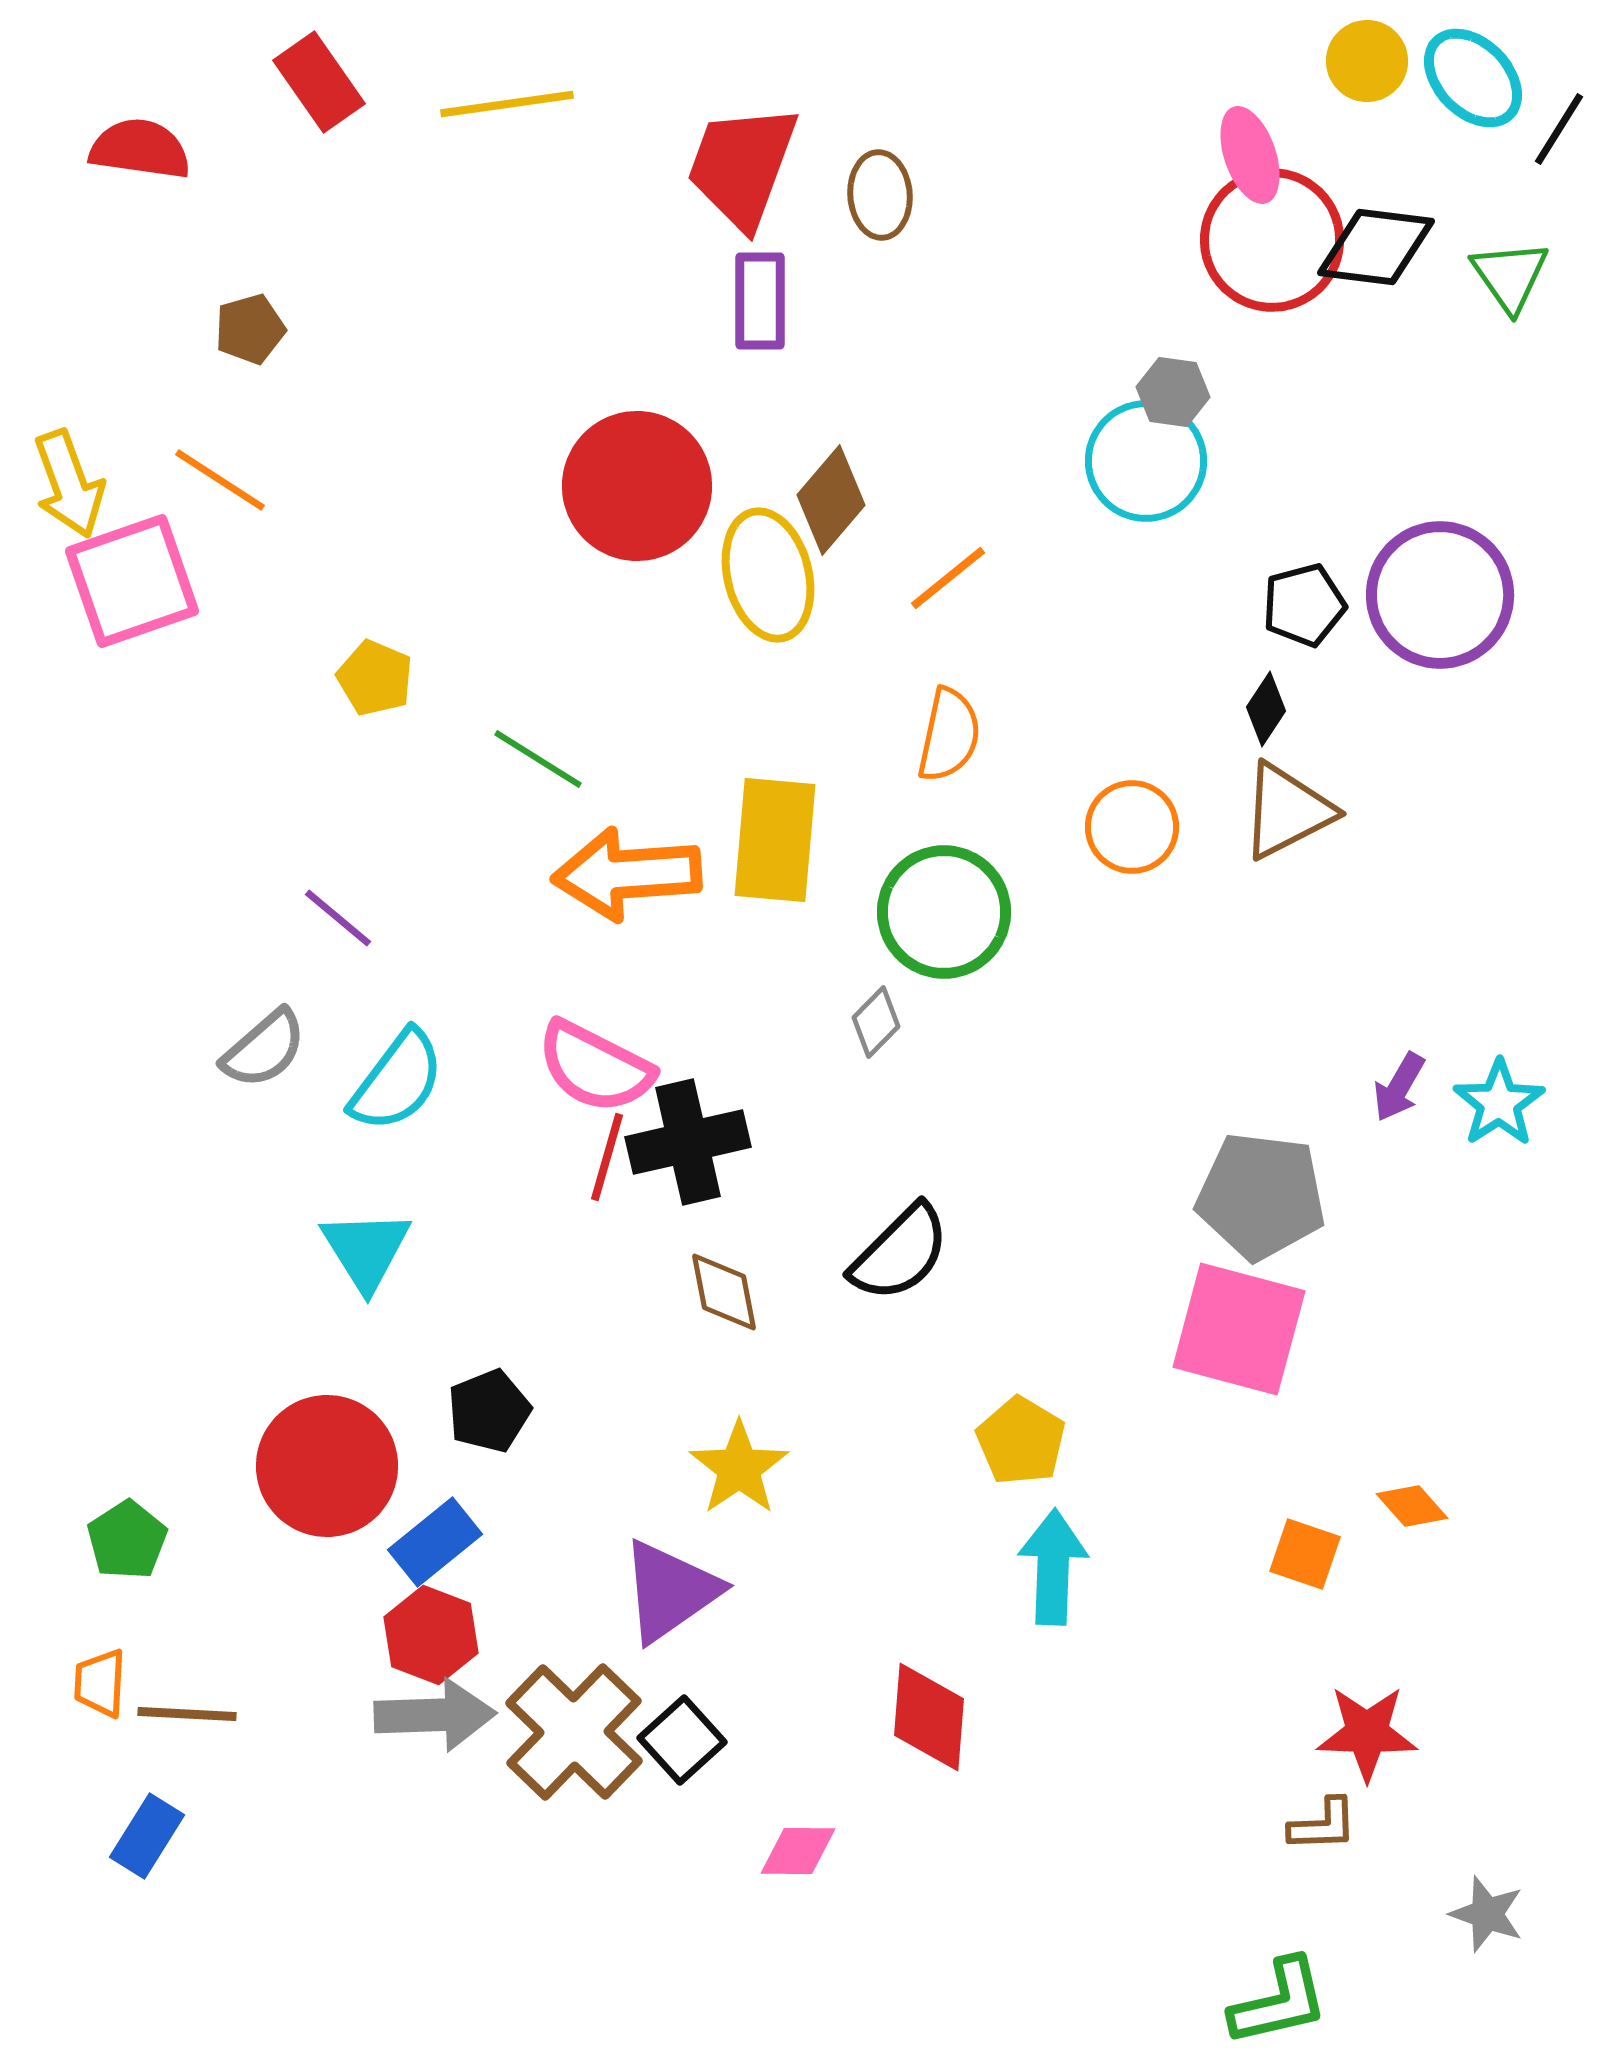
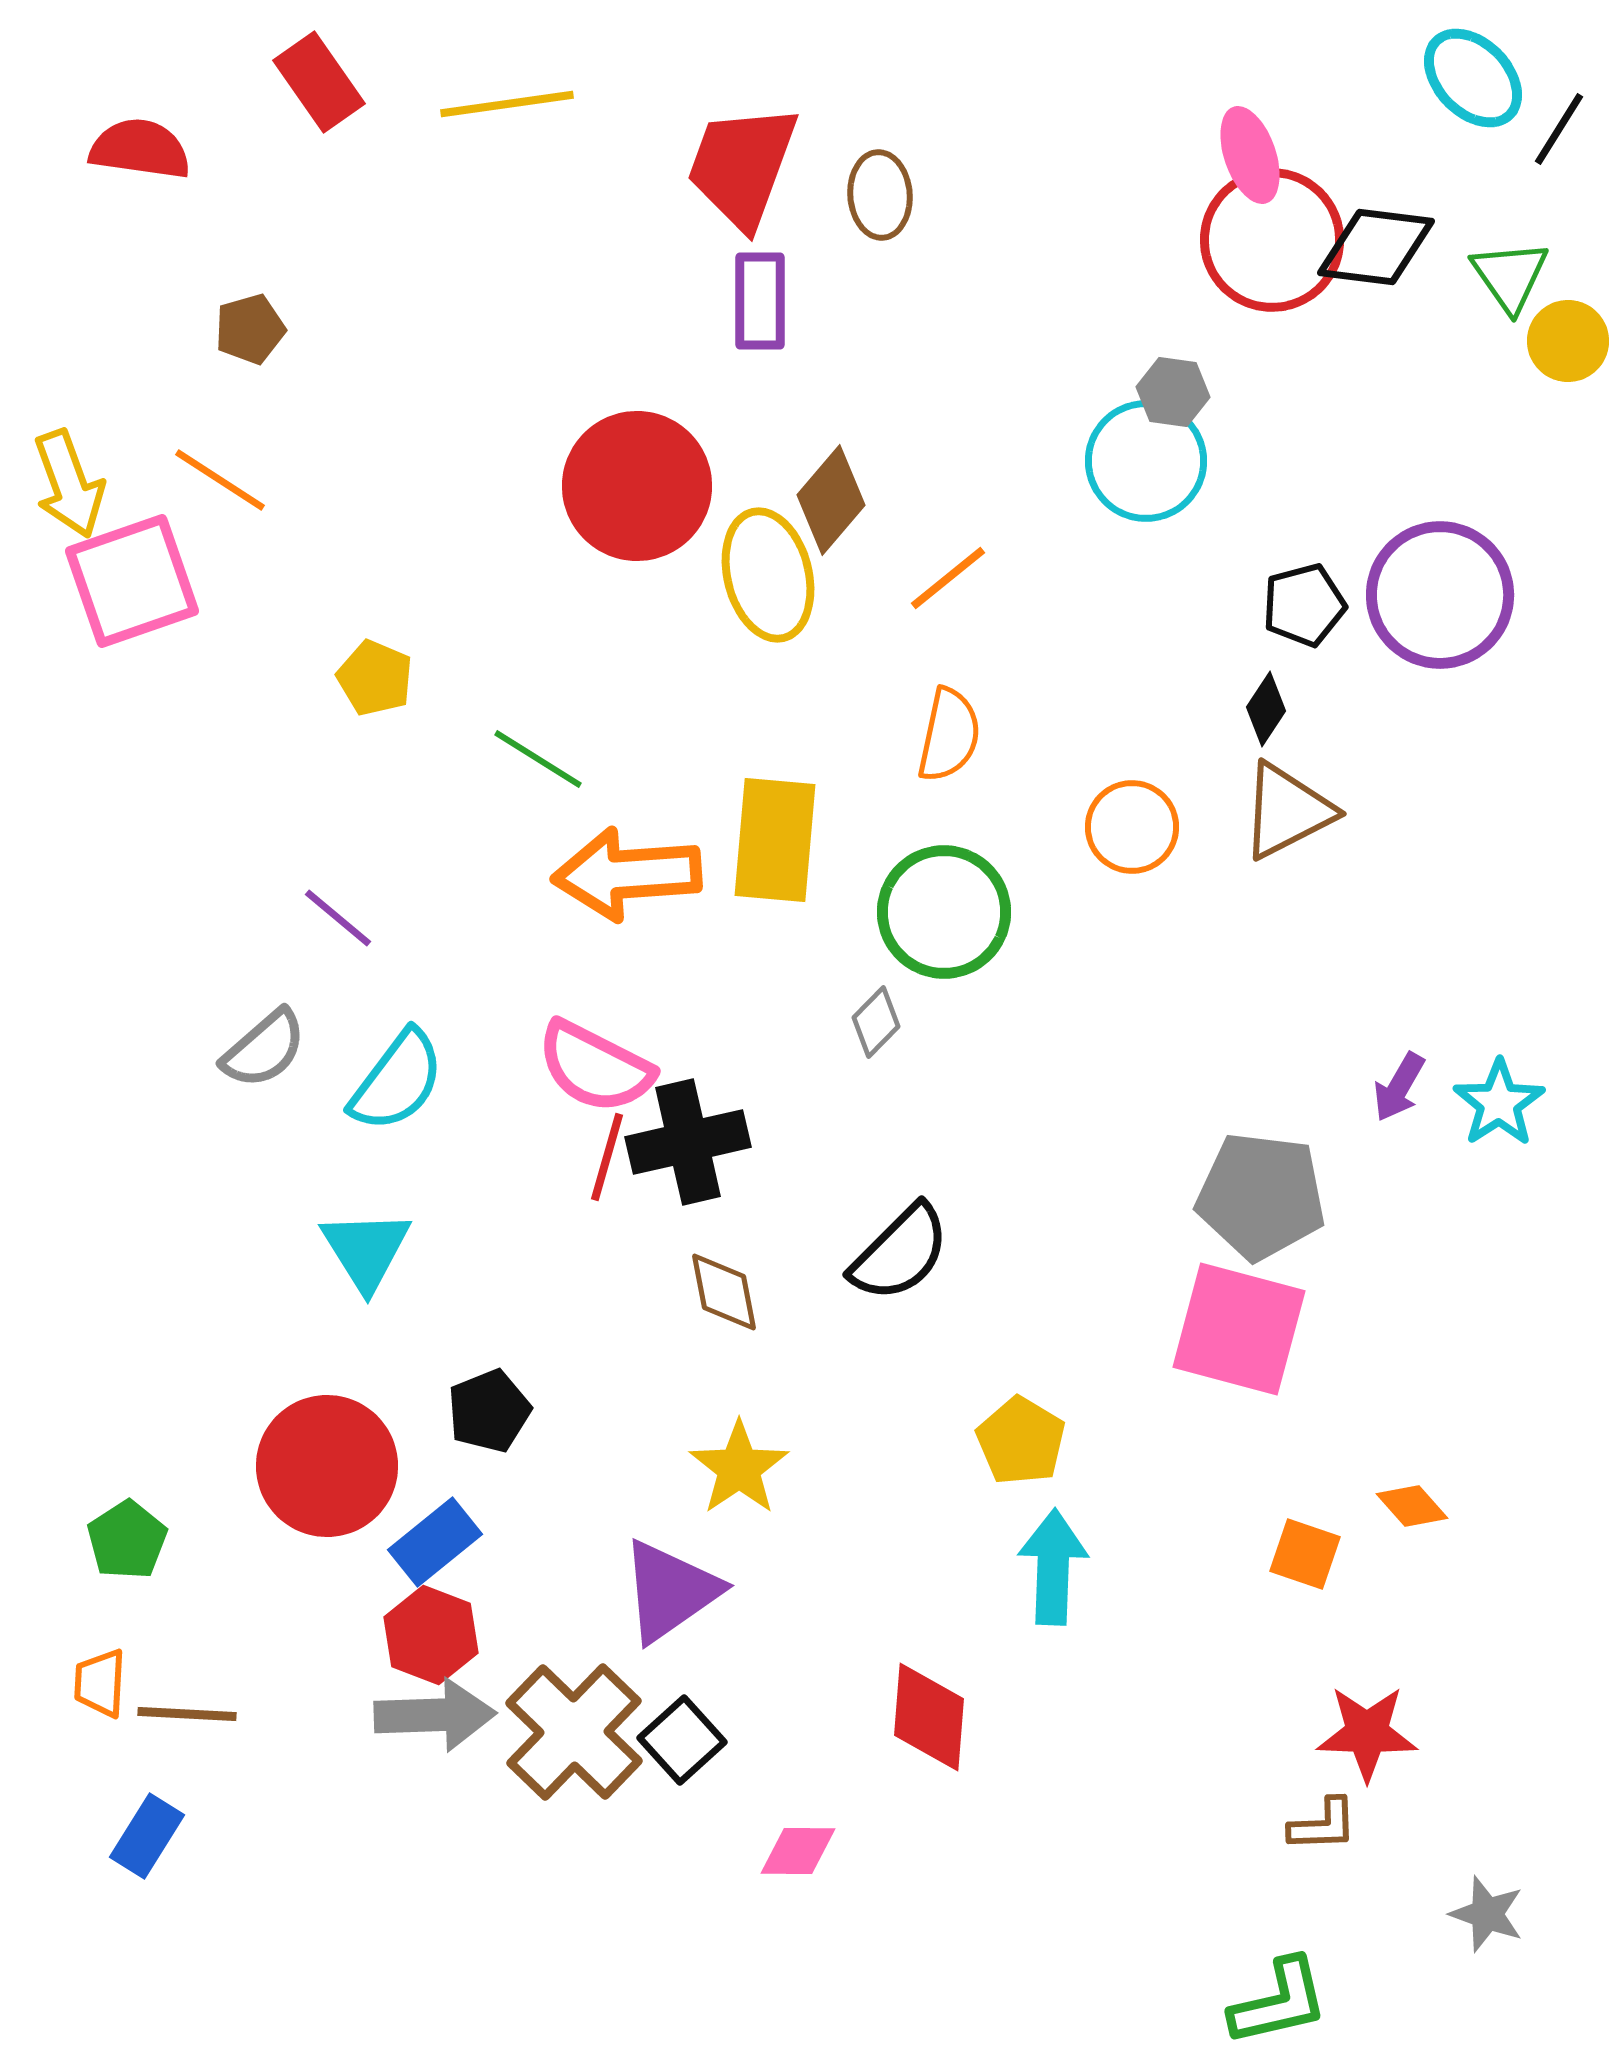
yellow circle at (1367, 61): moved 201 px right, 280 px down
